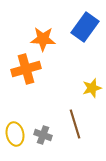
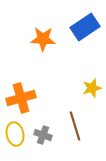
blue rectangle: rotated 20 degrees clockwise
orange cross: moved 5 px left, 29 px down
brown line: moved 2 px down
